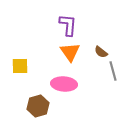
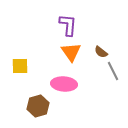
orange triangle: moved 1 px right
gray line: rotated 12 degrees counterclockwise
